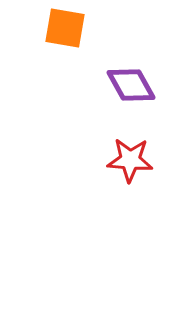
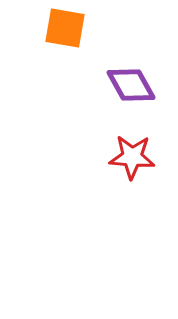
red star: moved 2 px right, 3 px up
